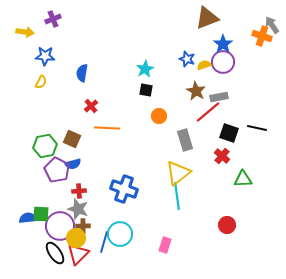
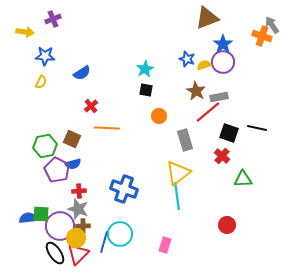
blue semicircle at (82, 73): rotated 132 degrees counterclockwise
